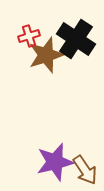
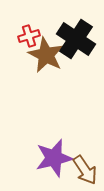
brown star: rotated 27 degrees counterclockwise
purple star: moved 1 px left, 4 px up
